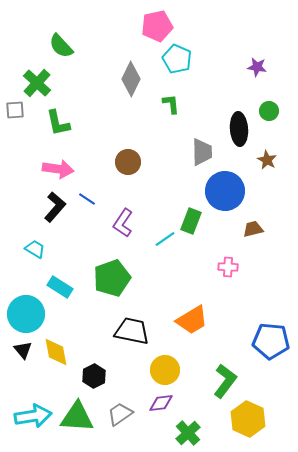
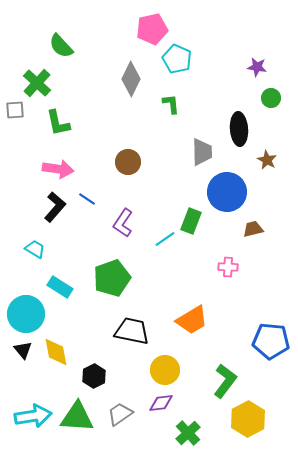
pink pentagon at (157, 26): moved 5 px left, 3 px down
green circle at (269, 111): moved 2 px right, 13 px up
blue circle at (225, 191): moved 2 px right, 1 px down
yellow hexagon at (248, 419): rotated 8 degrees clockwise
